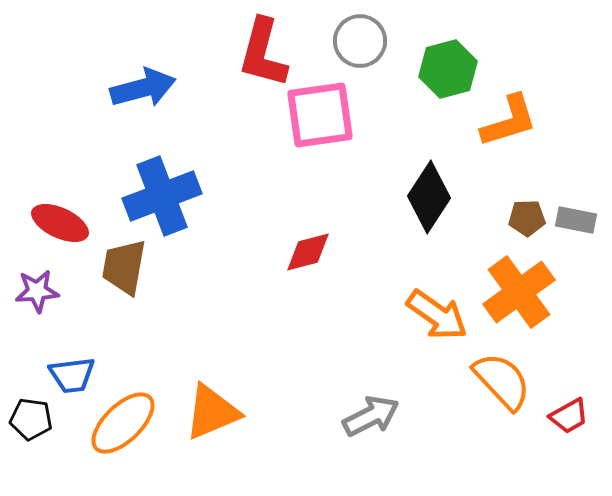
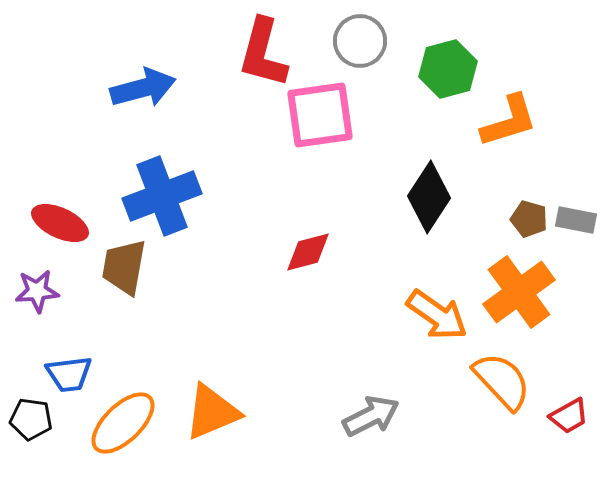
brown pentagon: moved 2 px right, 1 px down; rotated 18 degrees clockwise
blue trapezoid: moved 3 px left, 1 px up
